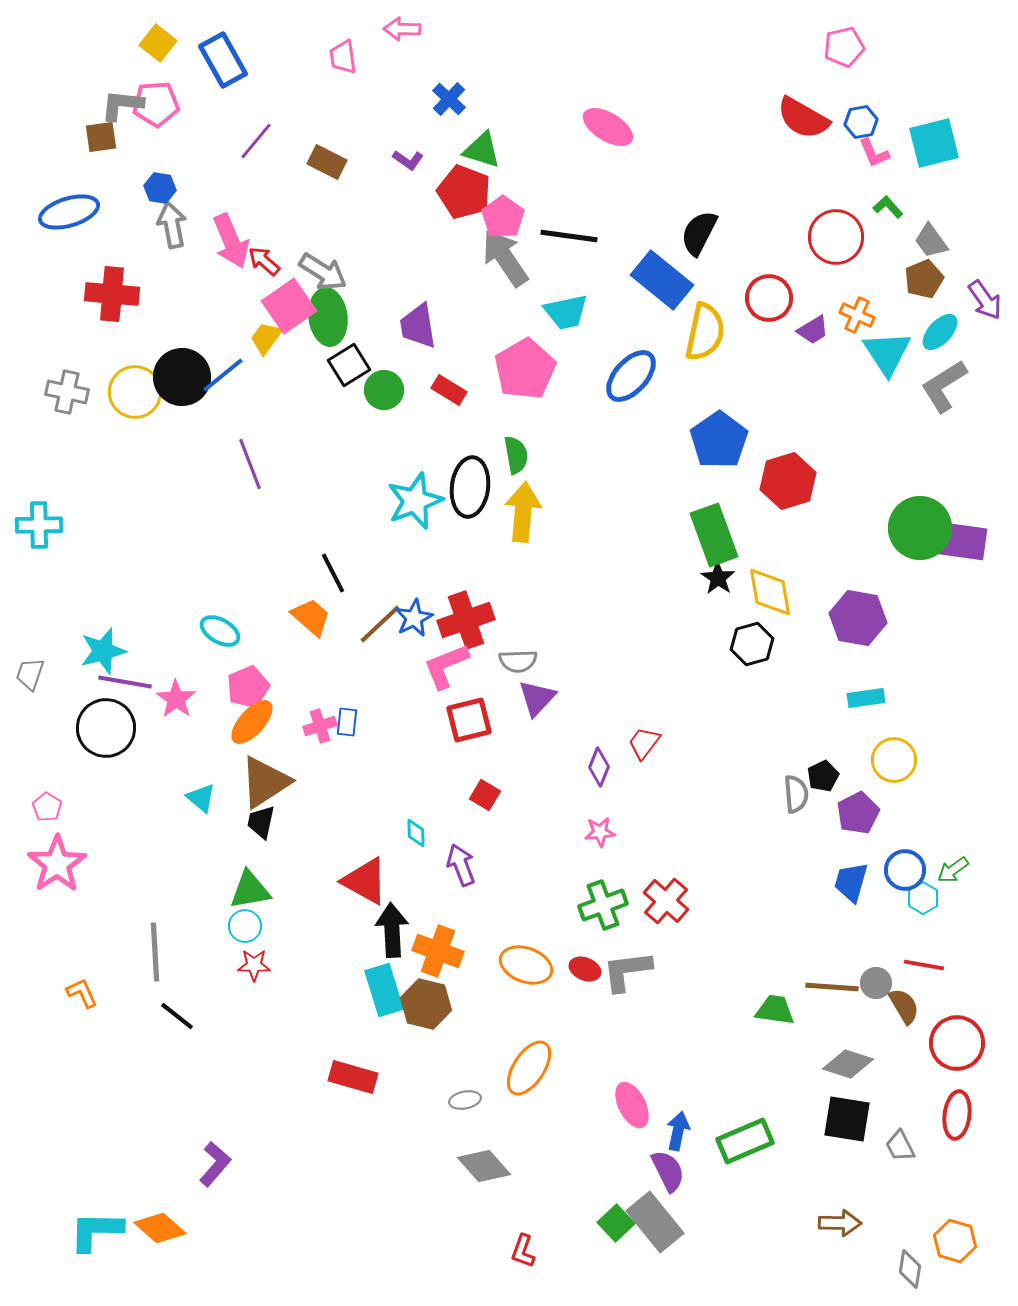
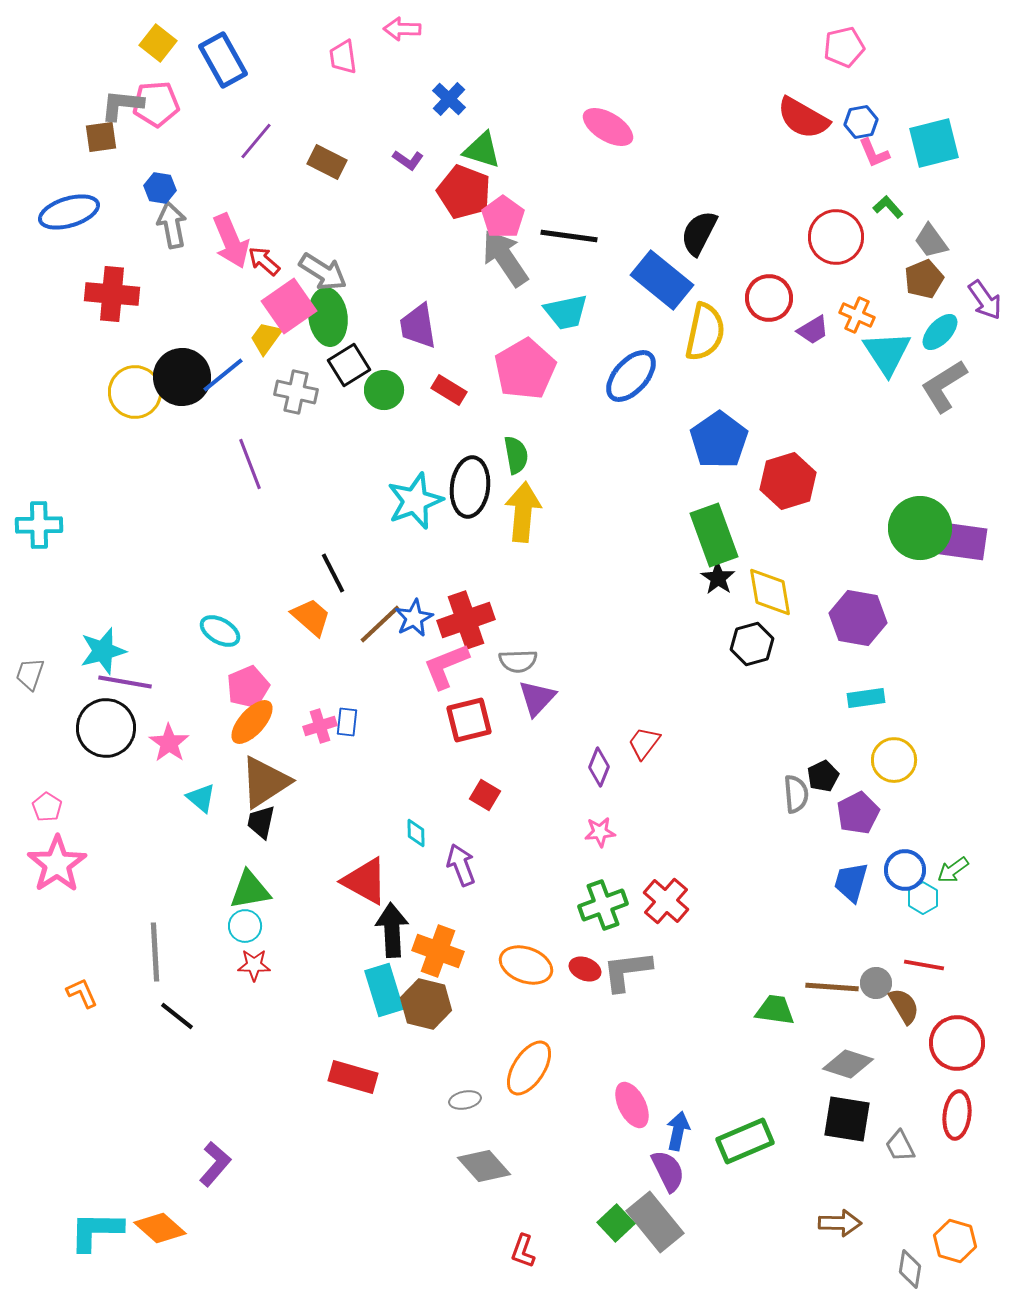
gray cross at (67, 392): moved 229 px right
pink star at (176, 699): moved 7 px left, 44 px down
